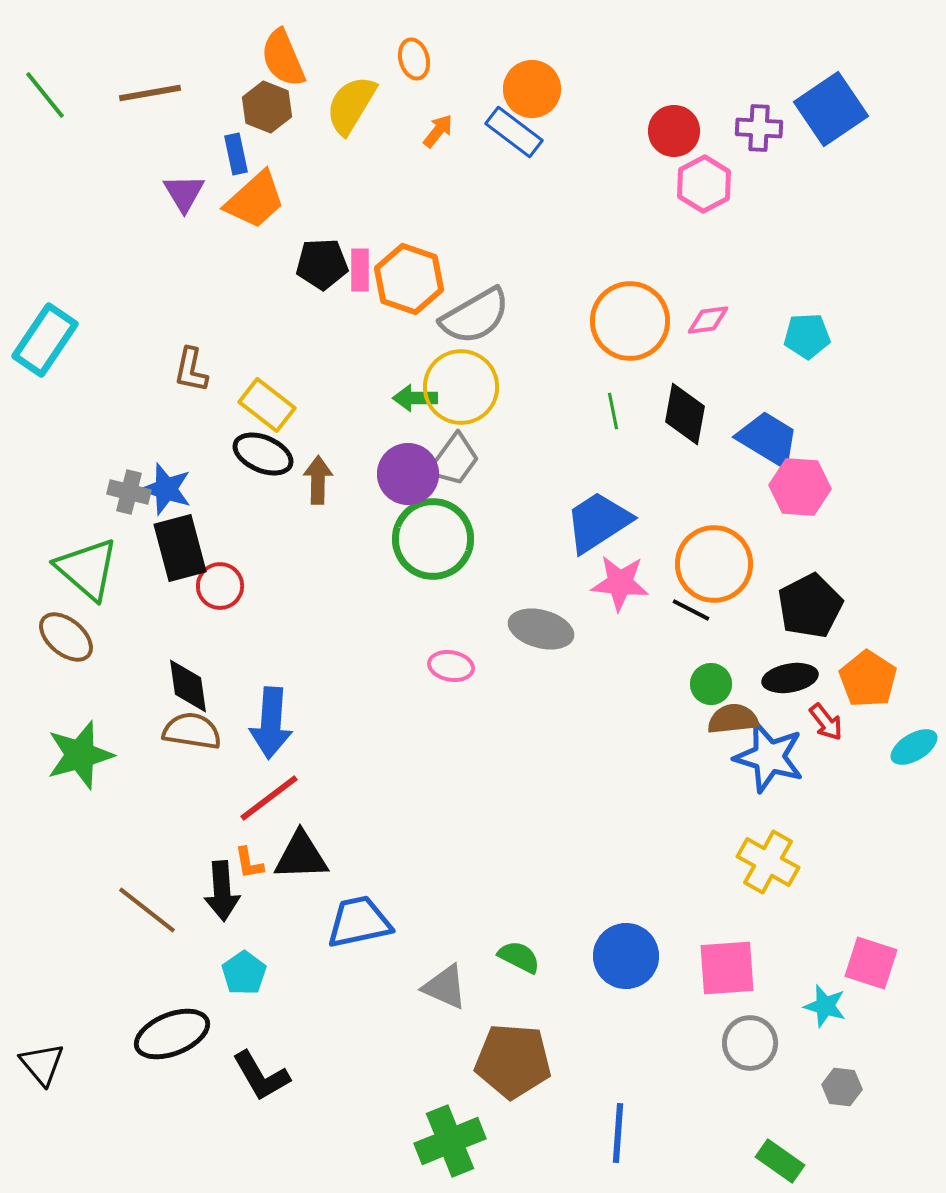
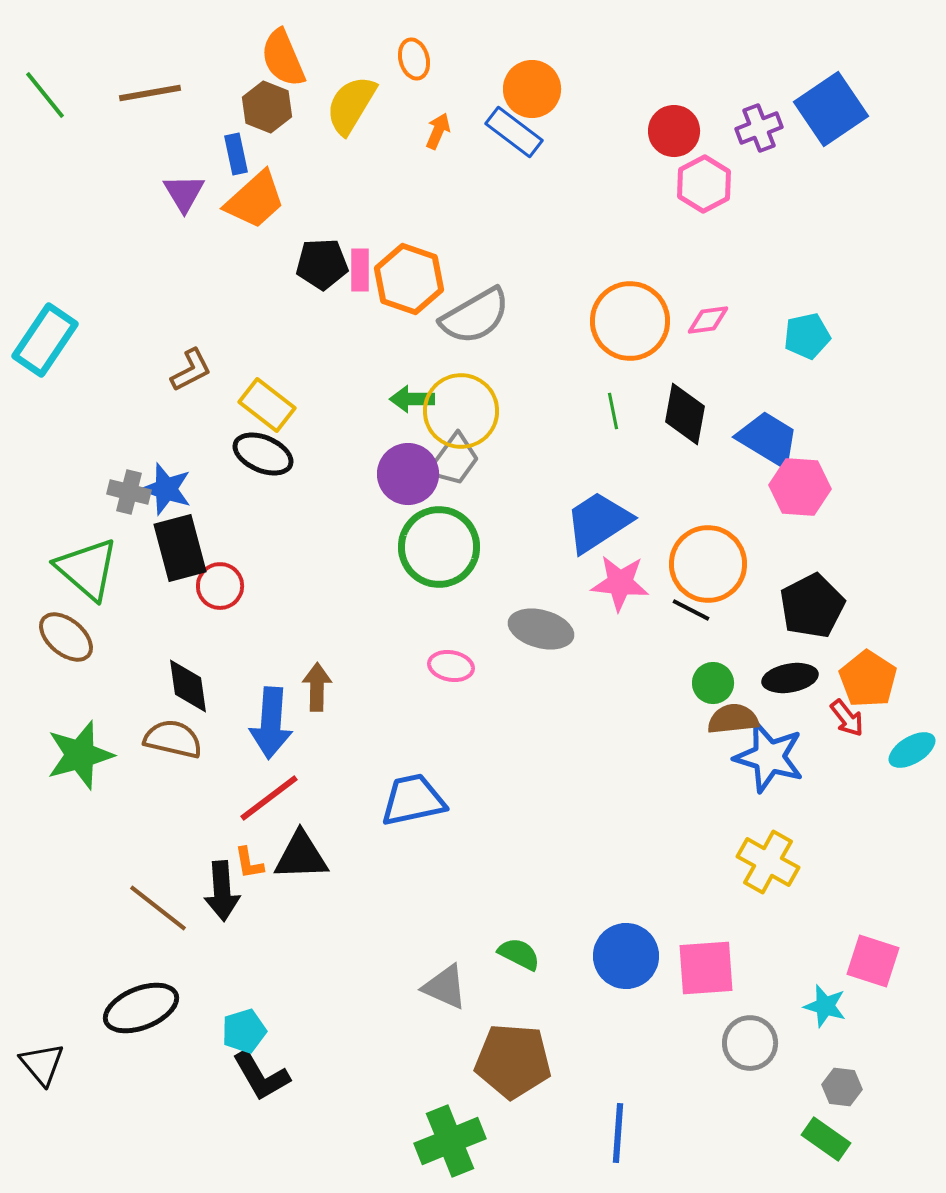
purple cross at (759, 128): rotated 24 degrees counterclockwise
orange arrow at (438, 131): rotated 15 degrees counterclockwise
cyan pentagon at (807, 336): rotated 9 degrees counterclockwise
brown L-shape at (191, 370): rotated 129 degrees counterclockwise
yellow circle at (461, 387): moved 24 px down
green arrow at (415, 398): moved 3 px left, 1 px down
brown arrow at (318, 480): moved 1 px left, 207 px down
green circle at (433, 539): moved 6 px right, 8 px down
orange circle at (714, 564): moved 6 px left
black pentagon at (810, 606): moved 2 px right
green circle at (711, 684): moved 2 px right, 1 px up
red arrow at (826, 722): moved 21 px right, 4 px up
brown semicircle at (192, 731): moved 19 px left, 8 px down; rotated 4 degrees clockwise
cyan ellipse at (914, 747): moved 2 px left, 3 px down
brown line at (147, 910): moved 11 px right, 2 px up
blue trapezoid at (359, 922): moved 54 px right, 122 px up
green semicircle at (519, 957): moved 3 px up
pink square at (871, 963): moved 2 px right, 2 px up
pink square at (727, 968): moved 21 px left
cyan pentagon at (244, 973): moved 58 px down; rotated 18 degrees clockwise
black ellipse at (172, 1034): moved 31 px left, 26 px up
green rectangle at (780, 1161): moved 46 px right, 22 px up
